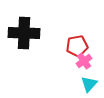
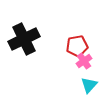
black cross: moved 6 px down; rotated 28 degrees counterclockwise
cyan triangle: moved 1 px down
